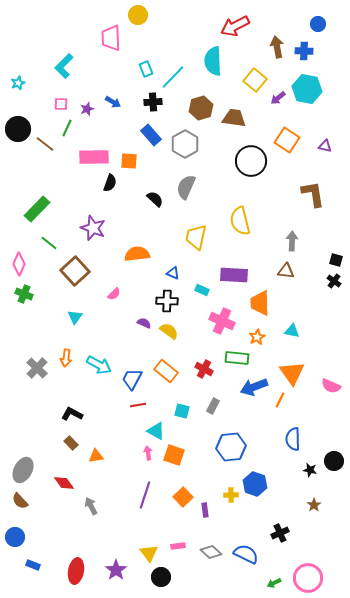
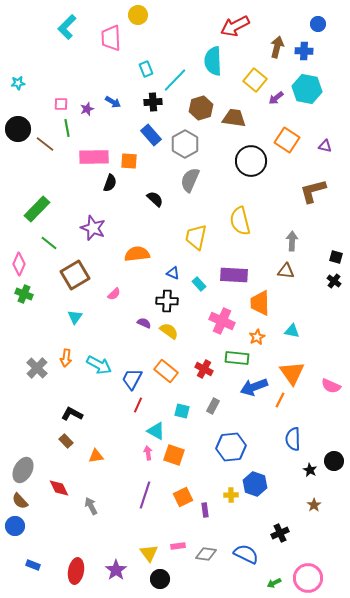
brown arrow at (277, 47): rotated 25 degrees clockwise
cyan L-shape at (64, 66): moved 3 px right, 39 px up
cyan line at (173, 77): moved 2 px right, 3 px down
cyan star at (18, 83): rotated 16 degrees clockwise
purple arrow at (278, 98): moved 2 px left
green line at (67, 128): rotated 36 degrees counterclockwise
gray semicircle at (186, 187): moved 4 px right, 7 px up
brown L-shape at (313, 194): moved 3 px up; rotated 96 degrees counterclockwise
black square at (336, 260): moved 3 px up
brown square at (75, 271): moved 4 px down; rotated 12 degrees clockwise
cyan rectangle at (202, 290): moved 3 px left, 6 px up; rotated 24 degrees clockwise
red line at (138, 405): rotated 56 degrees counterclockwise
brown rectangle at (71, 443): moved 5 px left, 2 px up
black star at (310, 470): rotated 16 degrees clockwise
red diamond at (64, 483): moved 5 px left, 5 px down; rotated 10 degrees clockwise
orange square at (183, 497): rotated 18 degrees clockwise
blue circle at (15, 537): moved 11 px up
gray diamond at (211, 552): moved 5 px left, 2 px down; rotated 35 degrees counterclockwise
black circle at (161, 577): moved 1 px left, 2 px down
